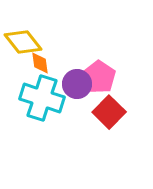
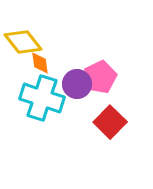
pink pentagon: moved 1 px right; rotated 12 degrees clockwise
red square: moved 1 px right, 10 px down
